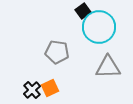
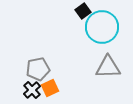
cyan circle: moved 3 px right
gray pentagon: moved 19 px left, 17 px down; rotated 20 degrees counterclockwise
